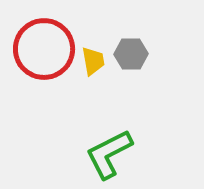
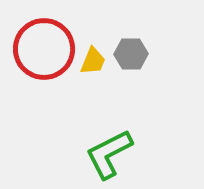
yellow trapezoid: rotated 32 degrees clockwise
